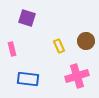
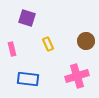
yellow rectangle: moved 11 px left, 2 px up
